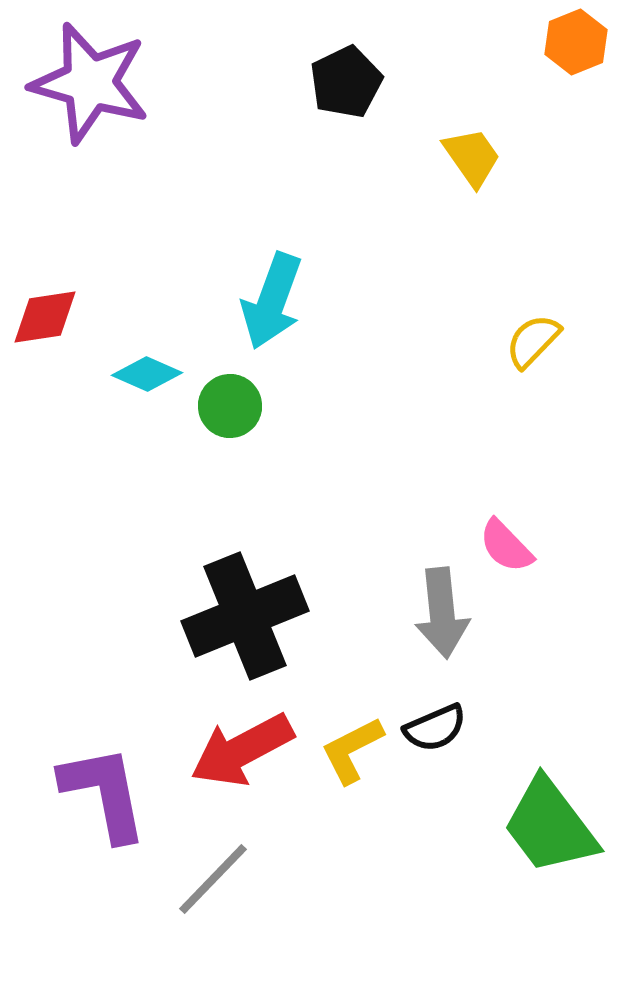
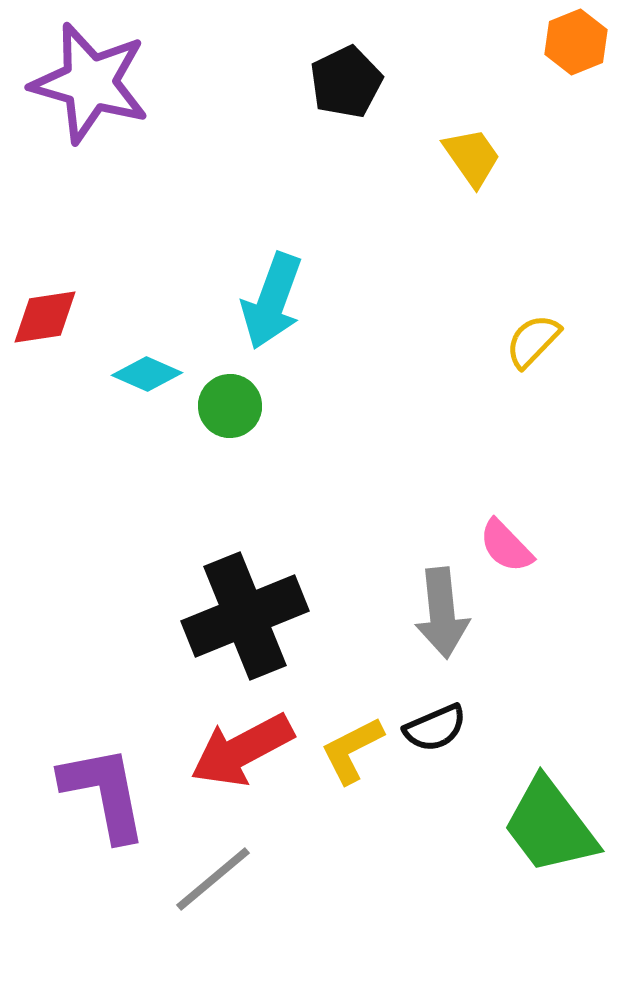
gray line: rotated 6 degrees clockwise
